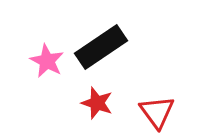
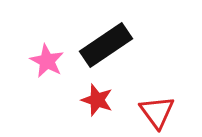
black rectangle: moved 5 px right, 2 px up
red star: moved 3 px up
